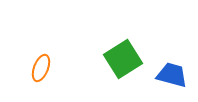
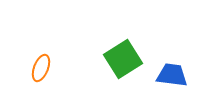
blue trapezoid: rotated 8 degrees counterclockwise
